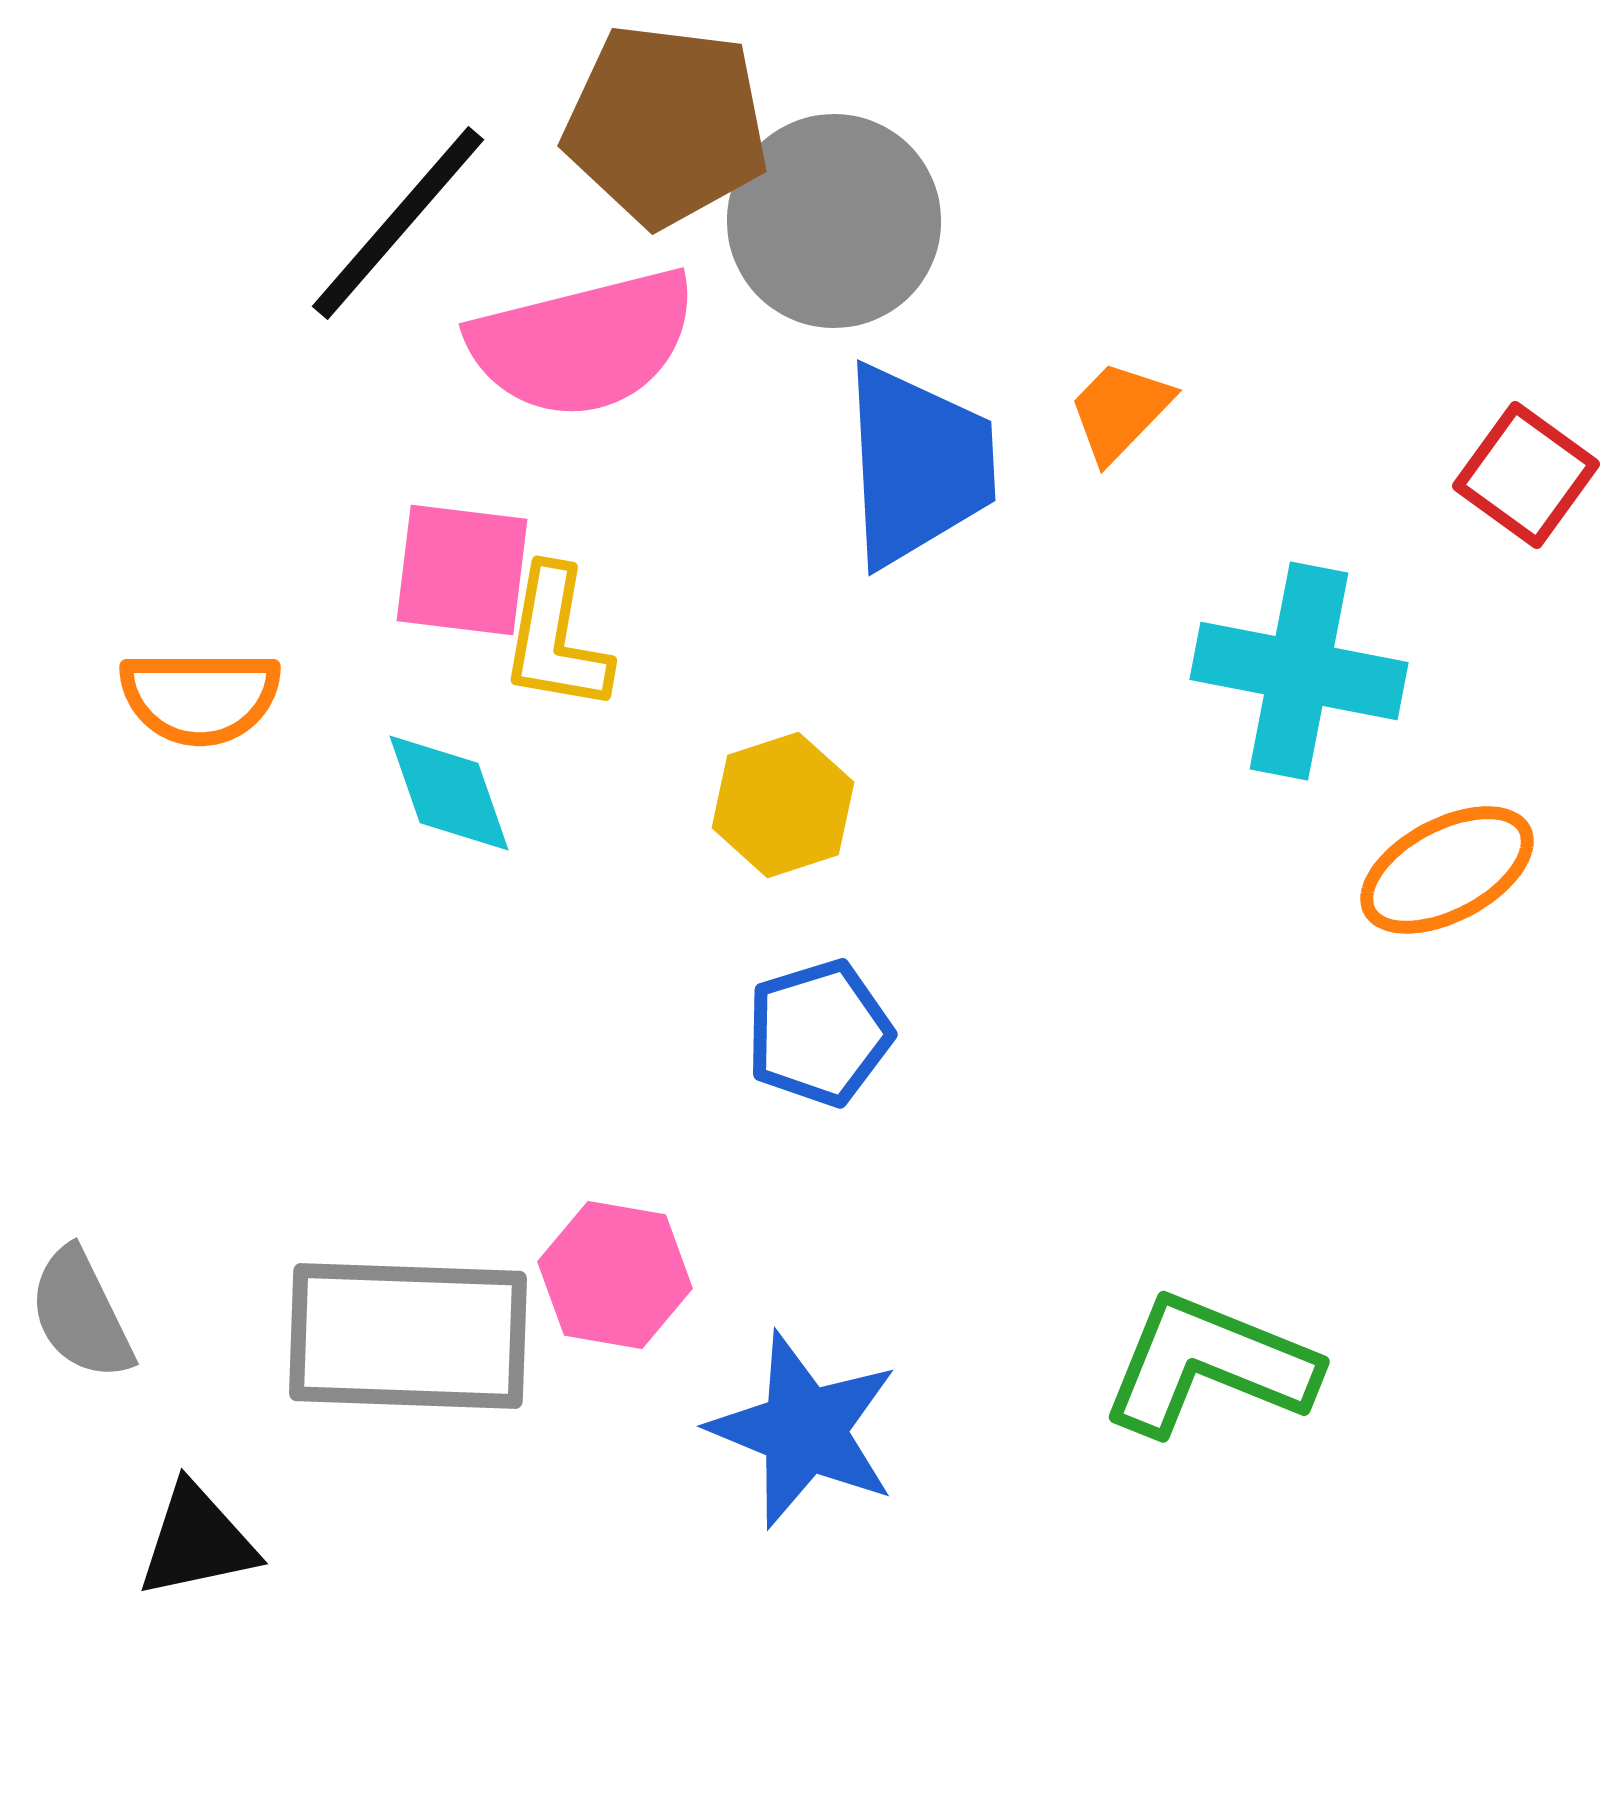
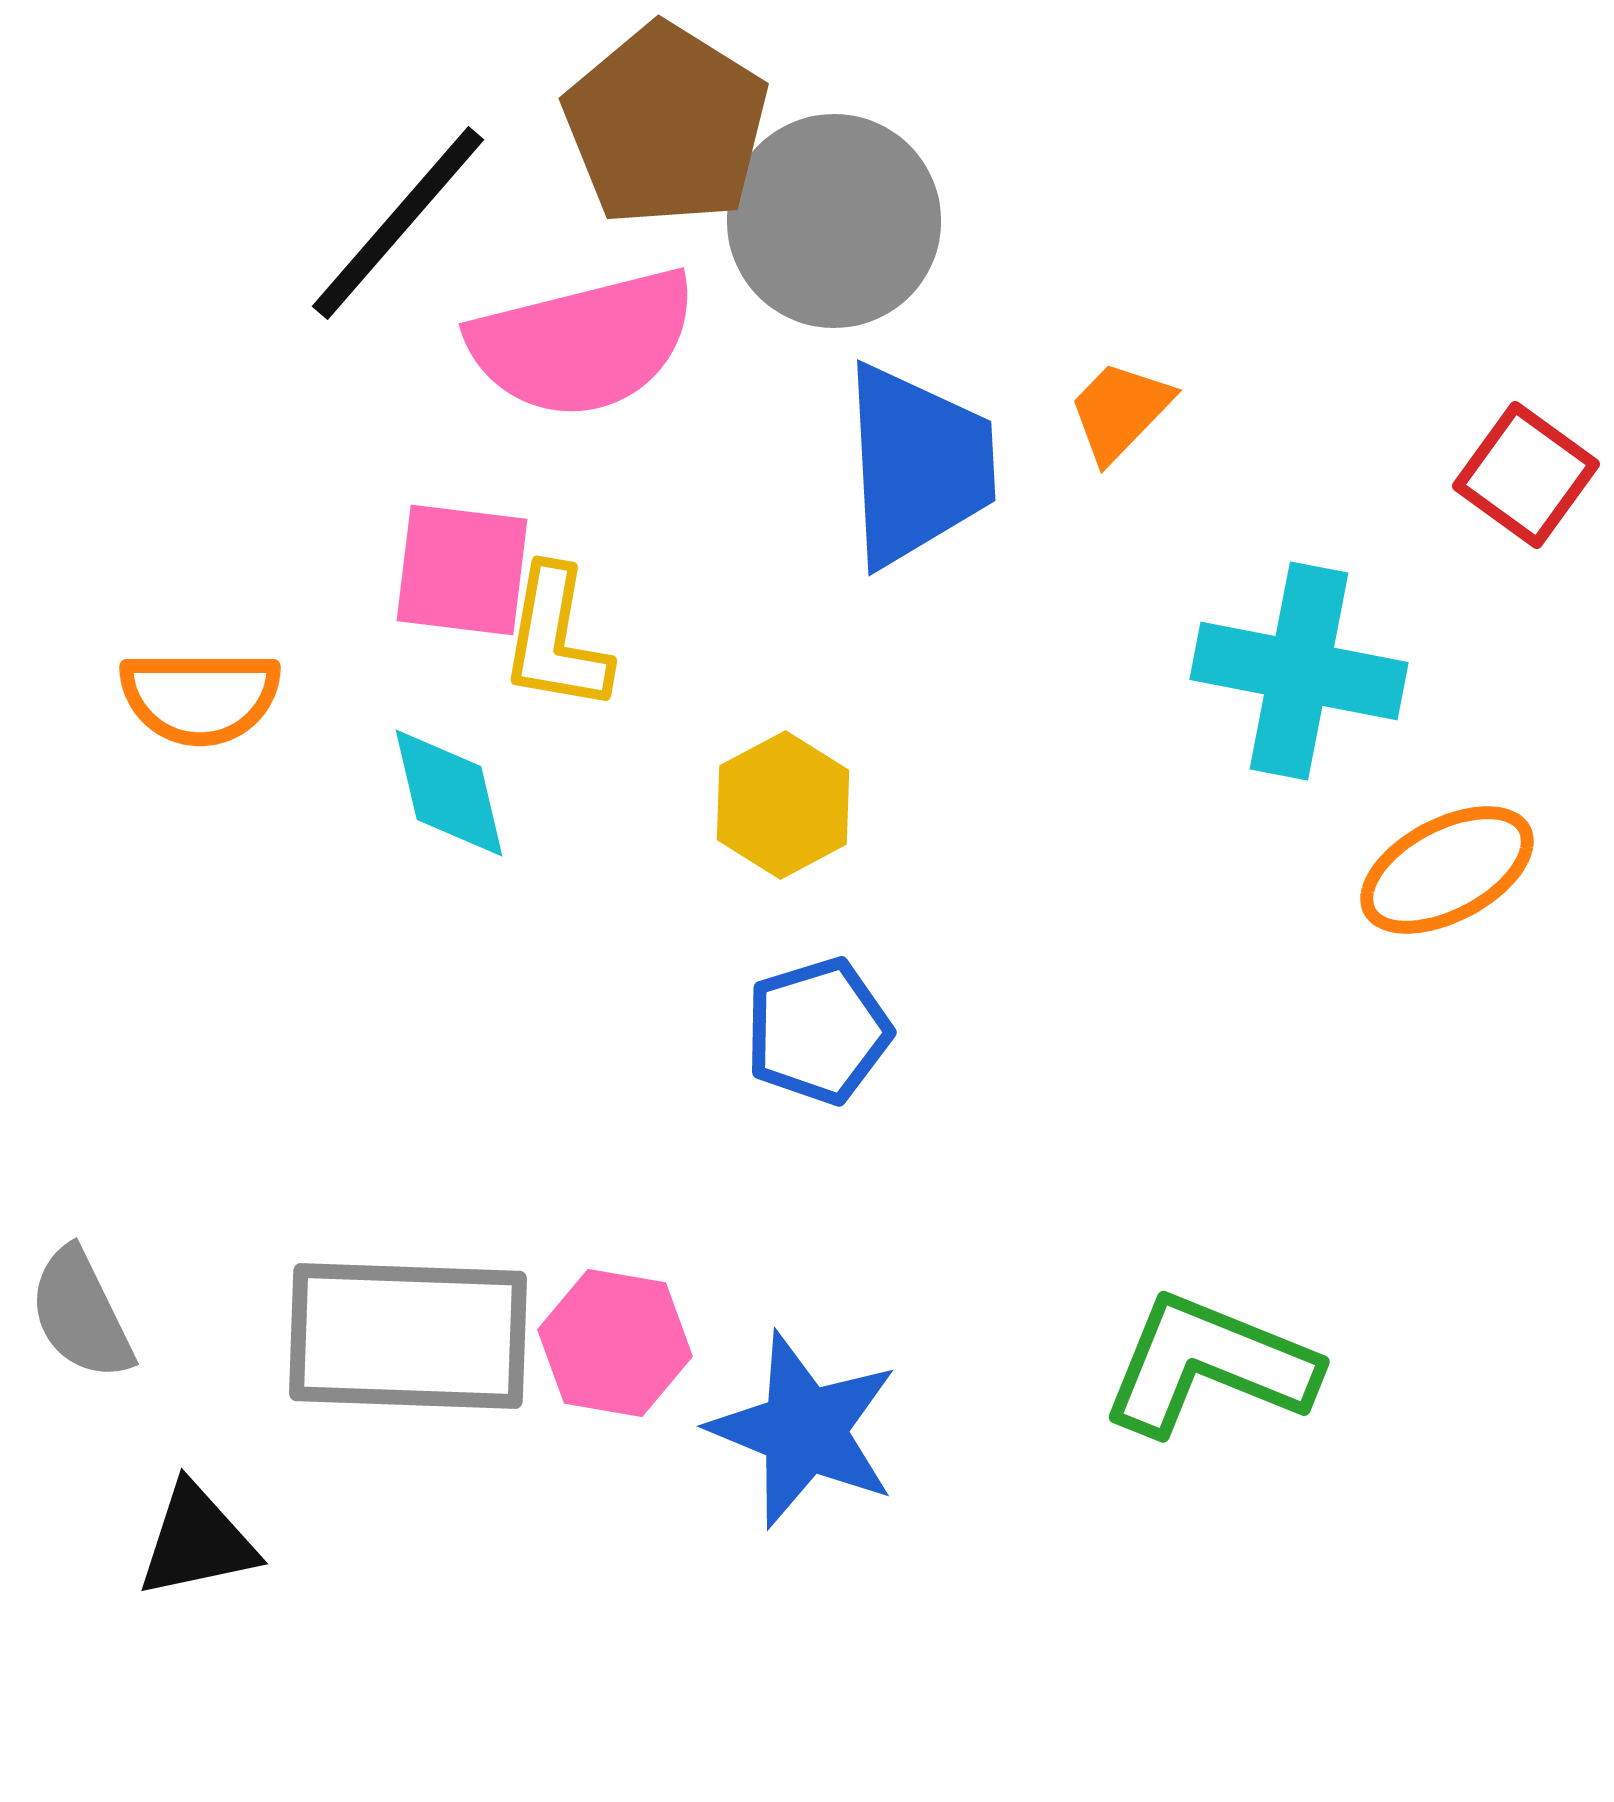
brown pentagon: rotated 25 degrees clockwise
cyan diamond: rotated 6 degrees clockwise
yellow hexagon: rotated 10 degrees counterclockwise
blue pentagon: moved 1 px left, 2 px up
pink hexagon: moved 68 px down
